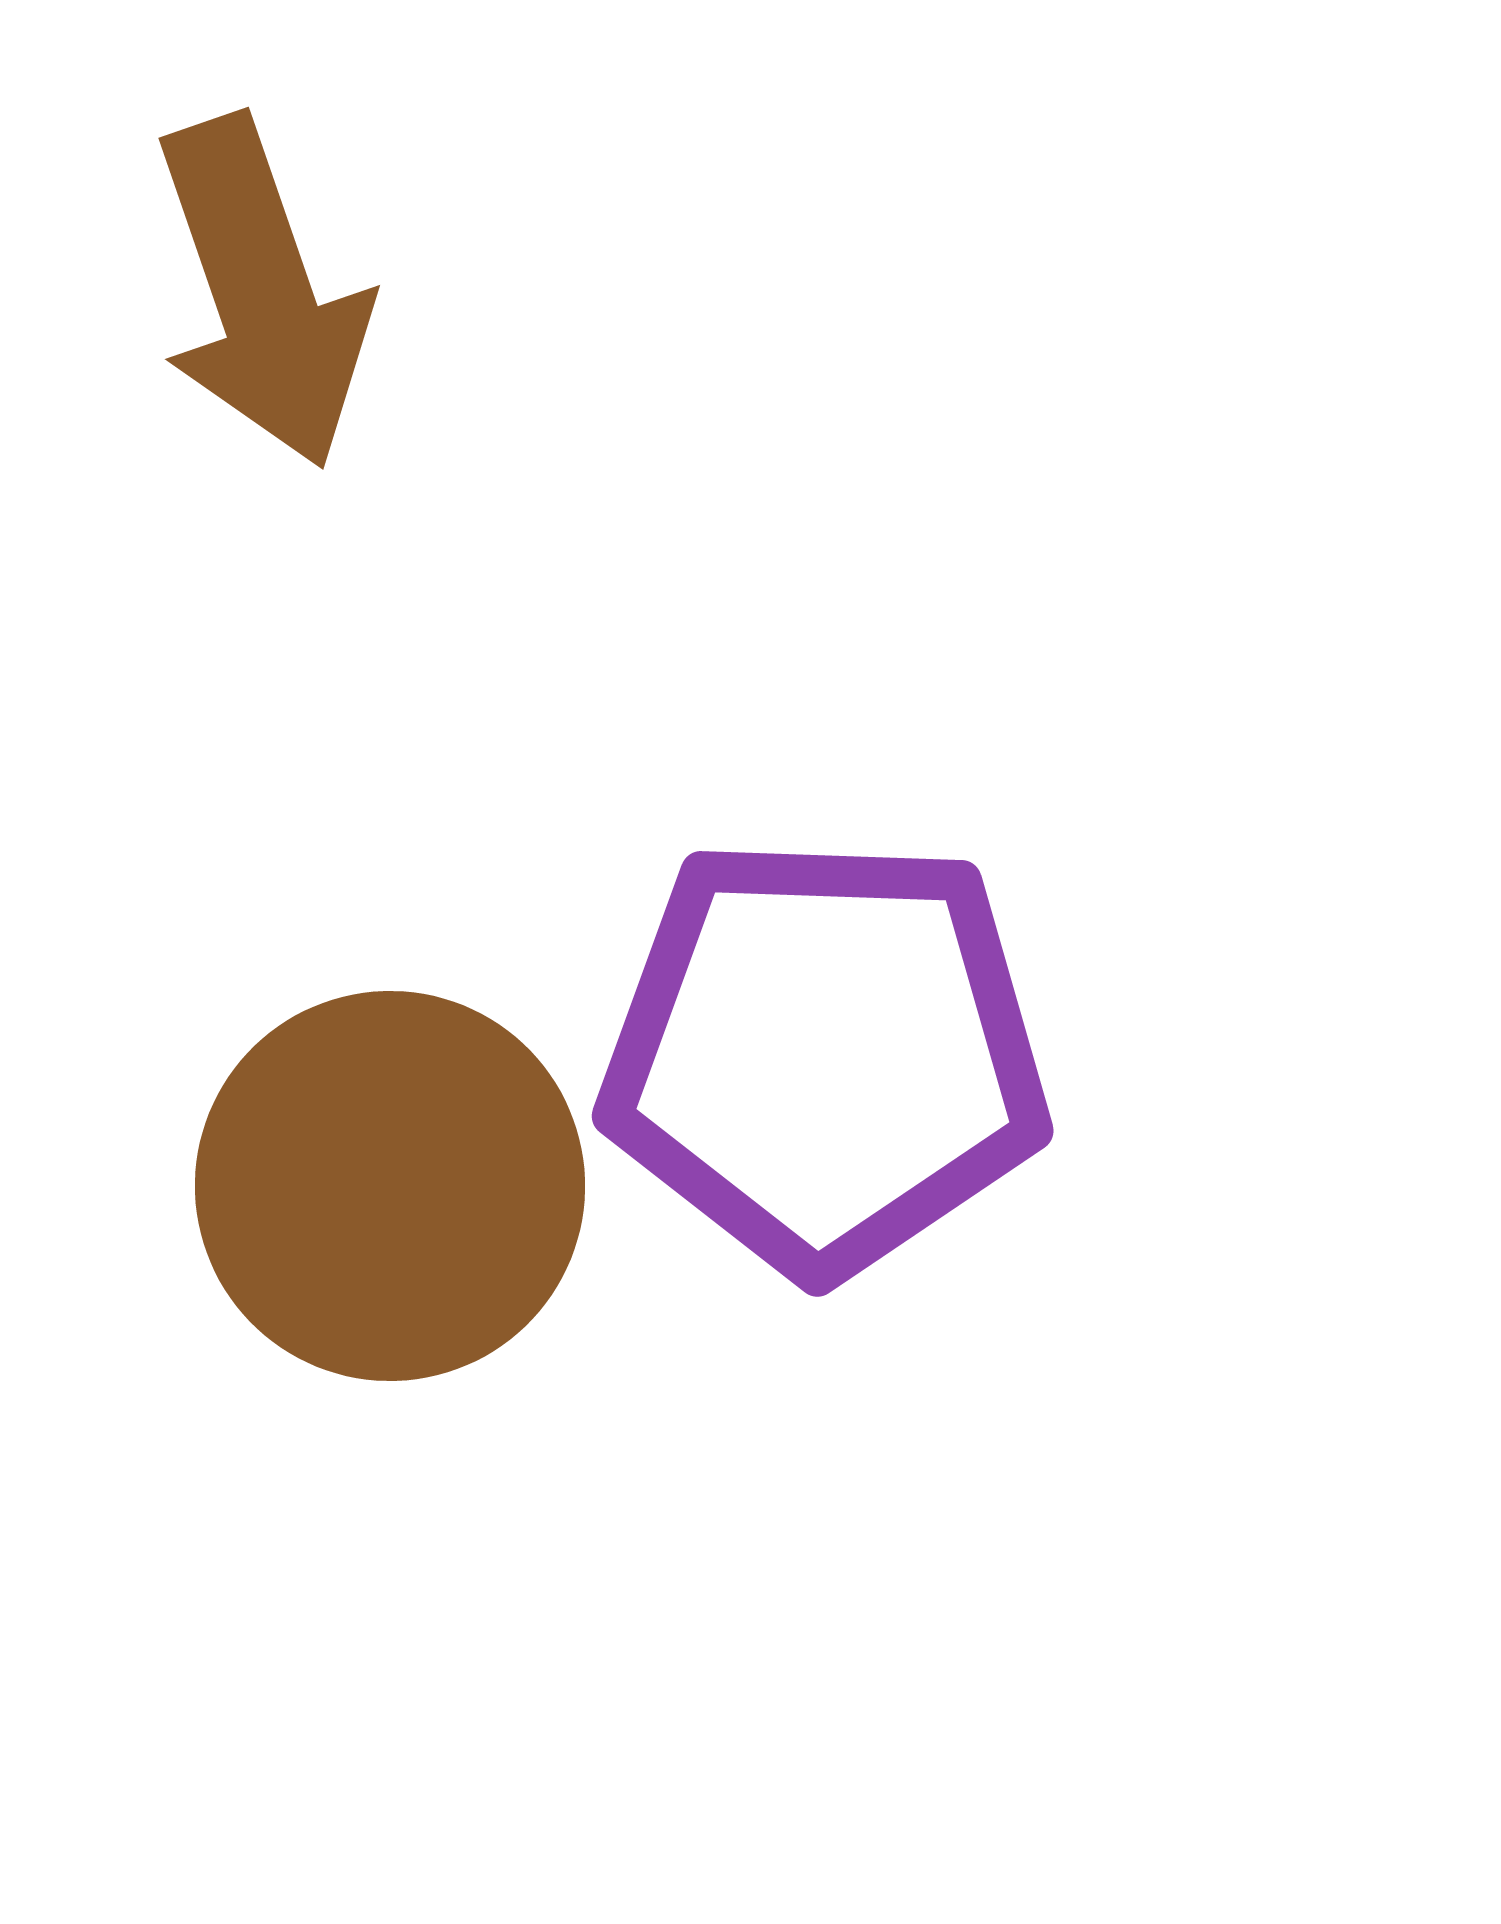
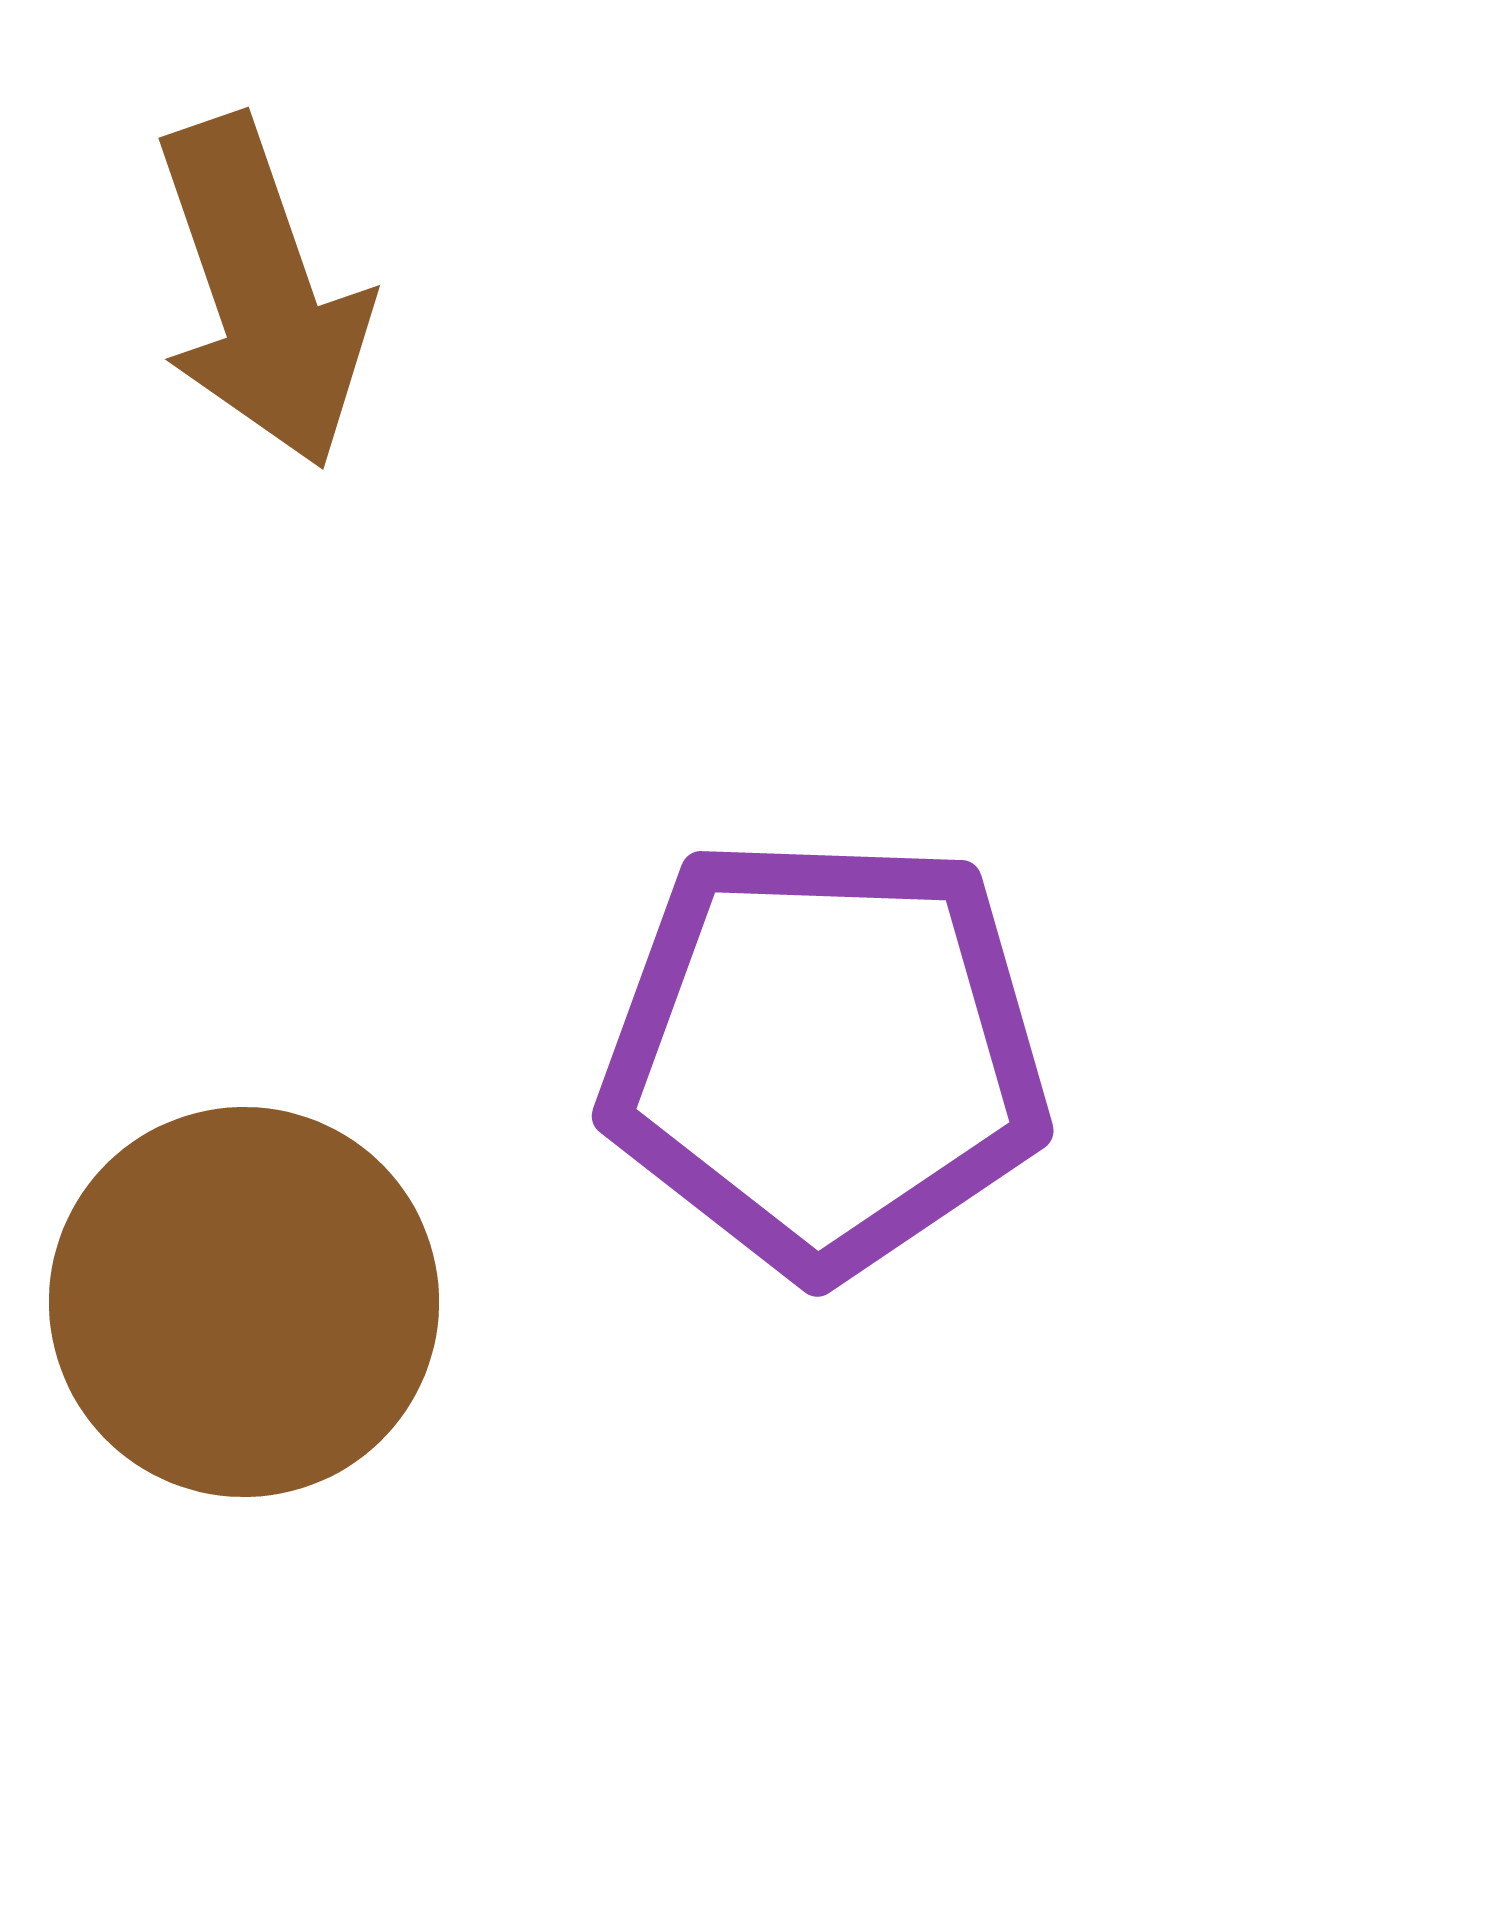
brown circle: moved 146 px left, 116 px down
